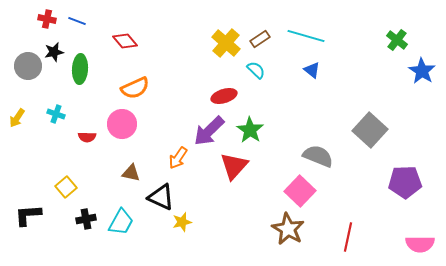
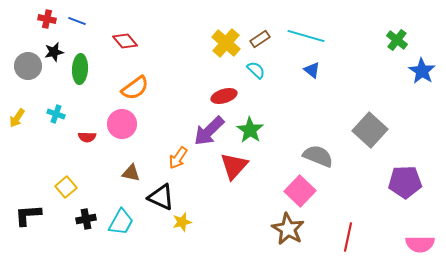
orange semicircle: rotated 12 degrees counterclockwise
